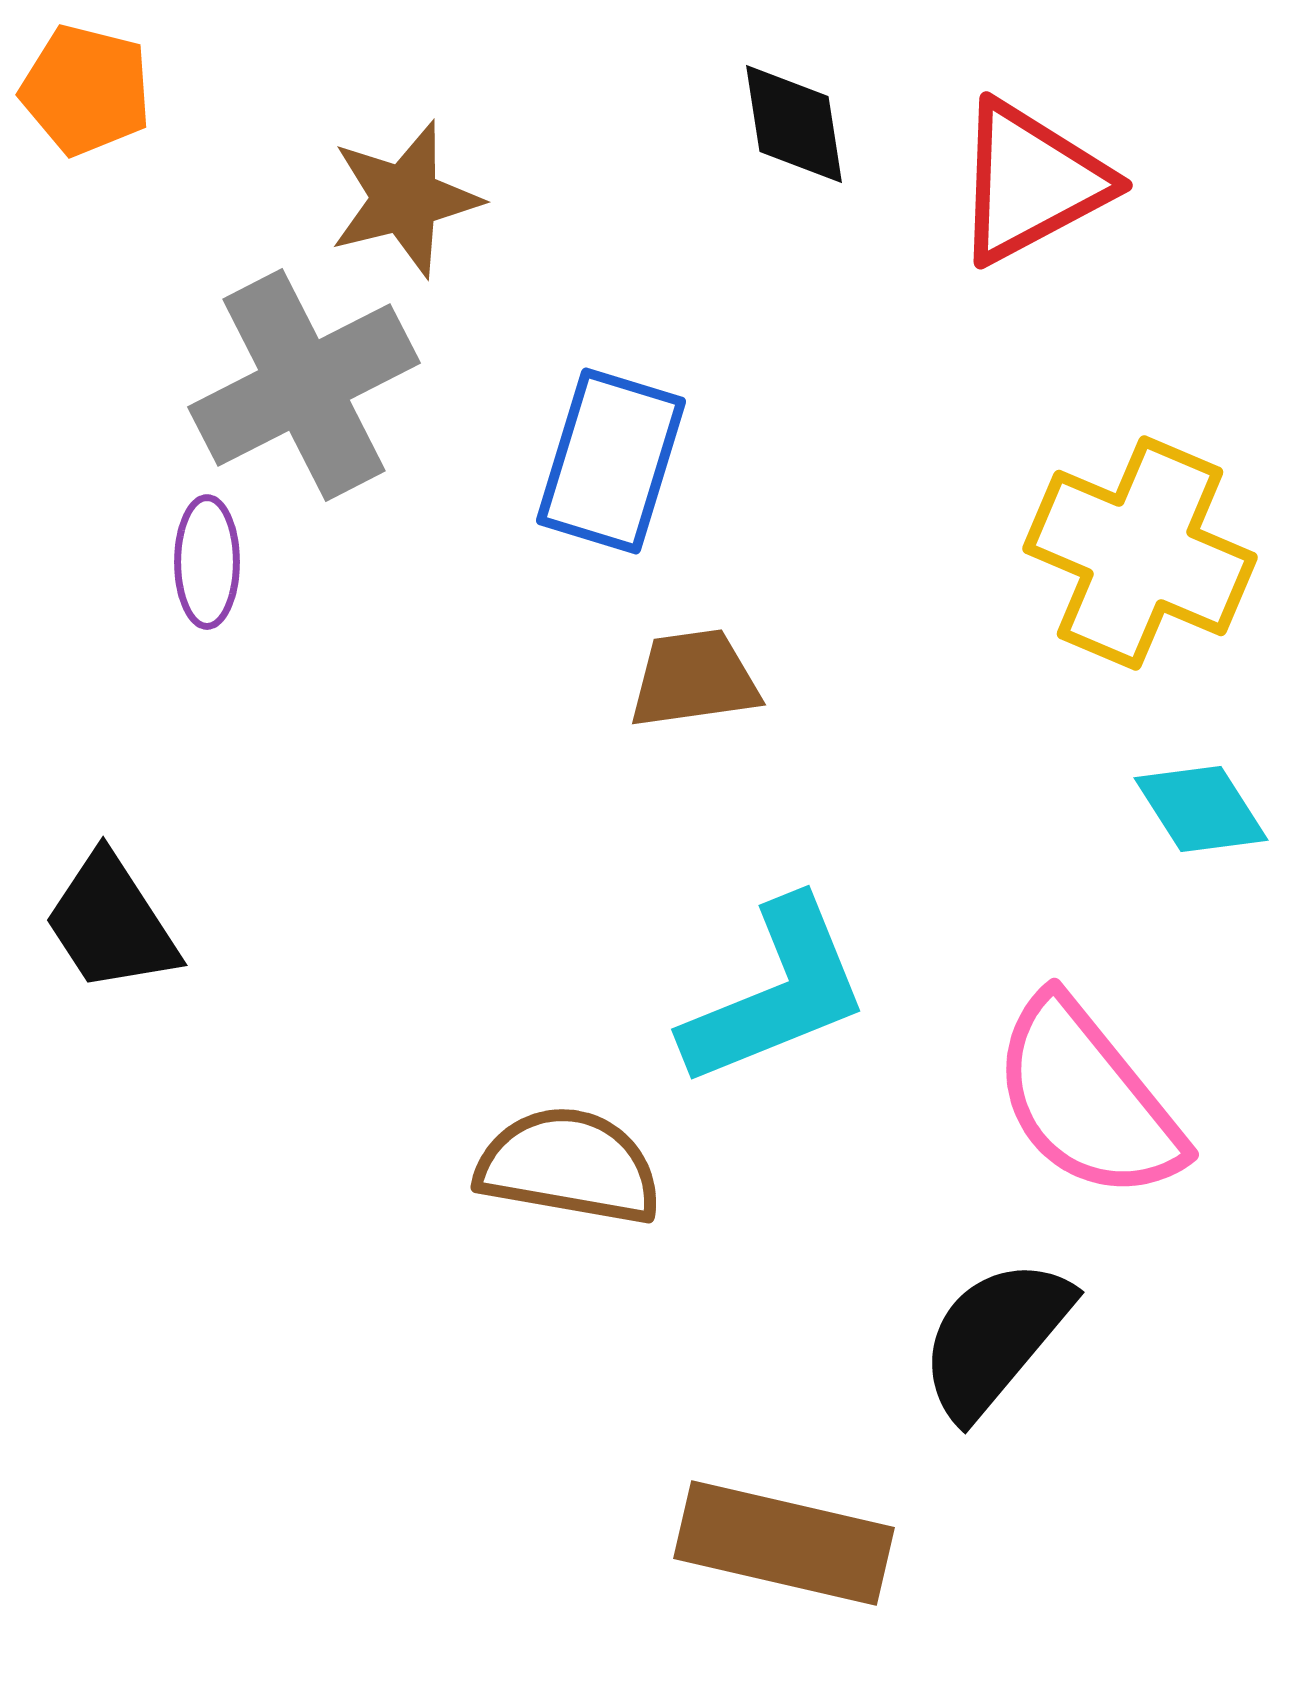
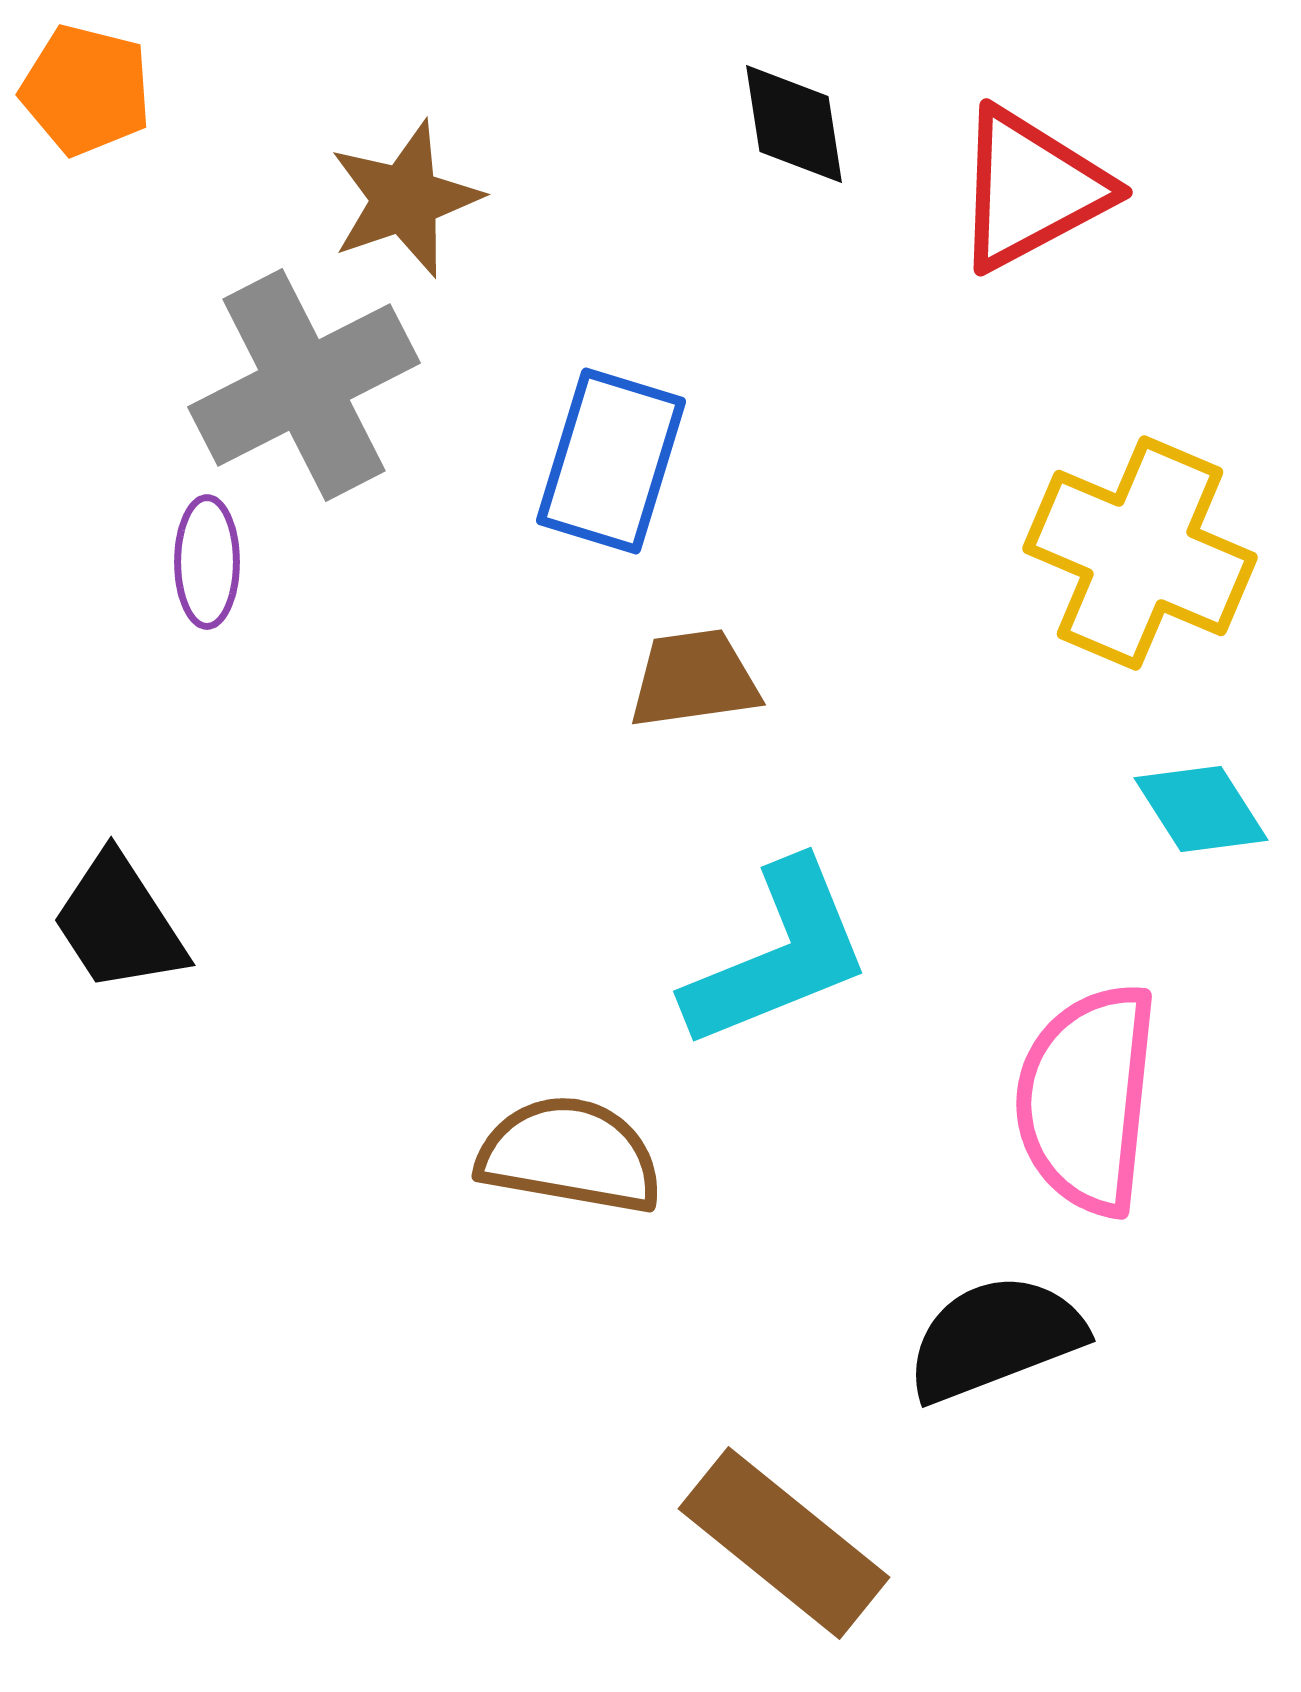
red triangle: moved 7 px down
brown star: rotated 5 degrees counterclockwise
black trapezoid: moved 8 px right
cyan L-shape: moved 2 px right, 38 px up
pink semicircle: rotated 45 degrees clockwise
brown semicircle: moved 1 px right, 11 px up
black semicircle: rotated 29 degrees clockwise
brown rectangle: rotated 26 degrees clockwise
